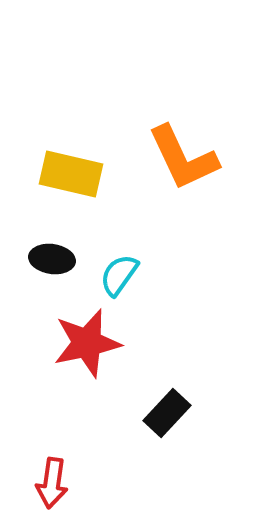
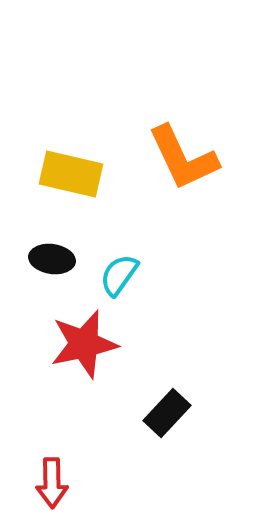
red star: moved 3 px left, 1 px down
red arrow: rotated 9 degrees counterclockwise
